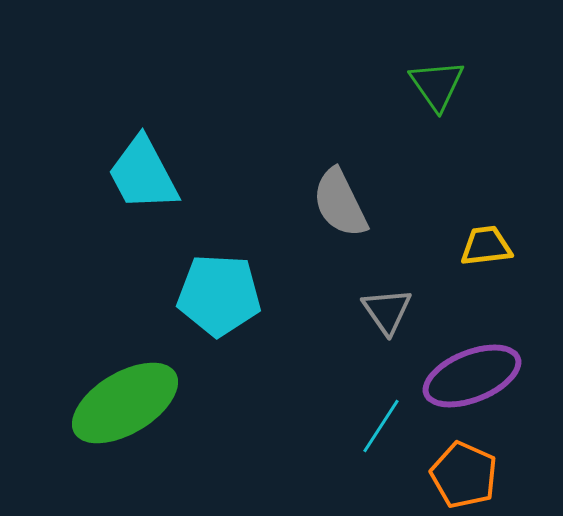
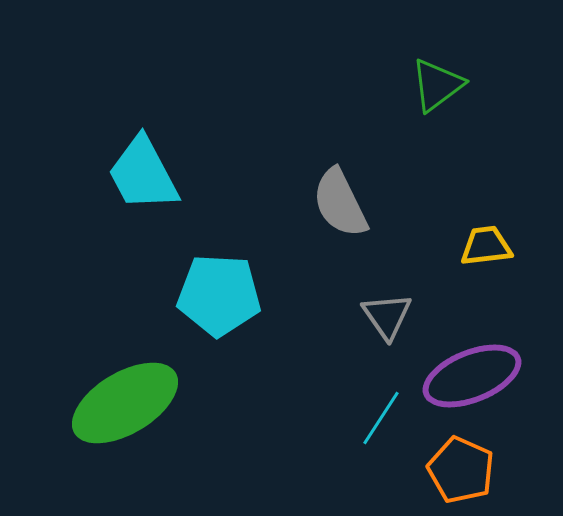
green triangle: rotated 28 degrees clockwise
gray triangle: moved 5 px down
cyan line: moved 8 px up
orange pentagon: moved 3 px left, 5 px up
